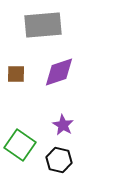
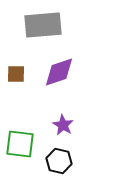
green square: moved 1 px up; rotated 28 degrees counterclockwise
black hexagon: moved 1 px down
